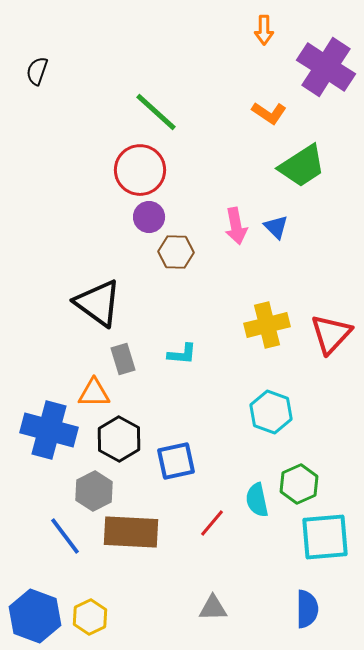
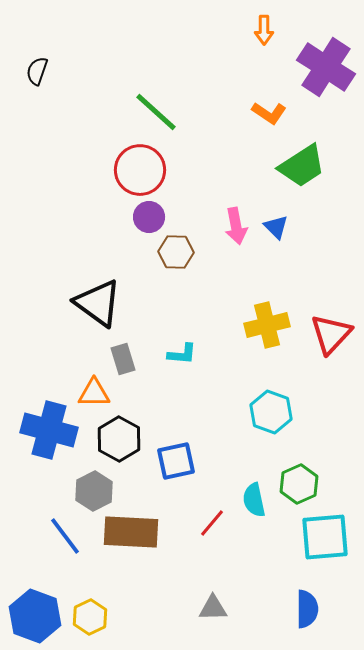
cyan semicircle: moved 3 px left
